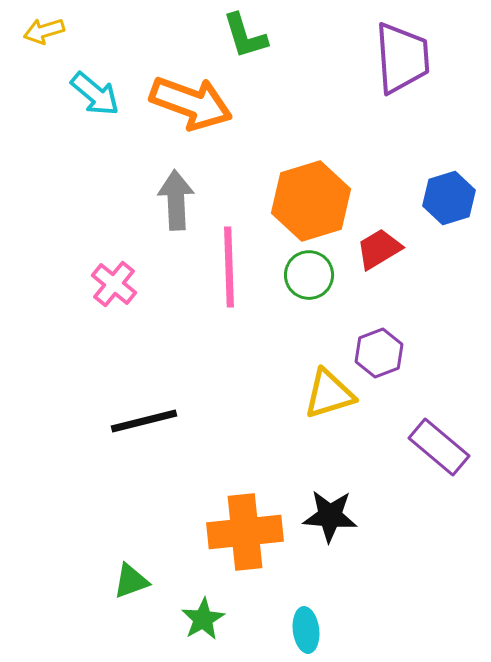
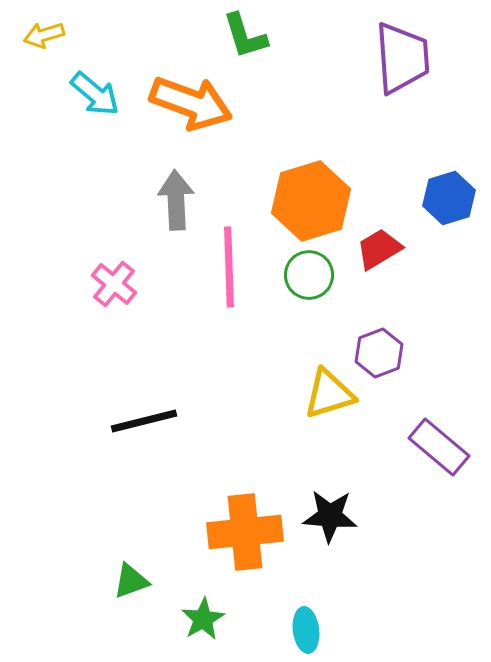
yellow arrow: moved 4 px down
